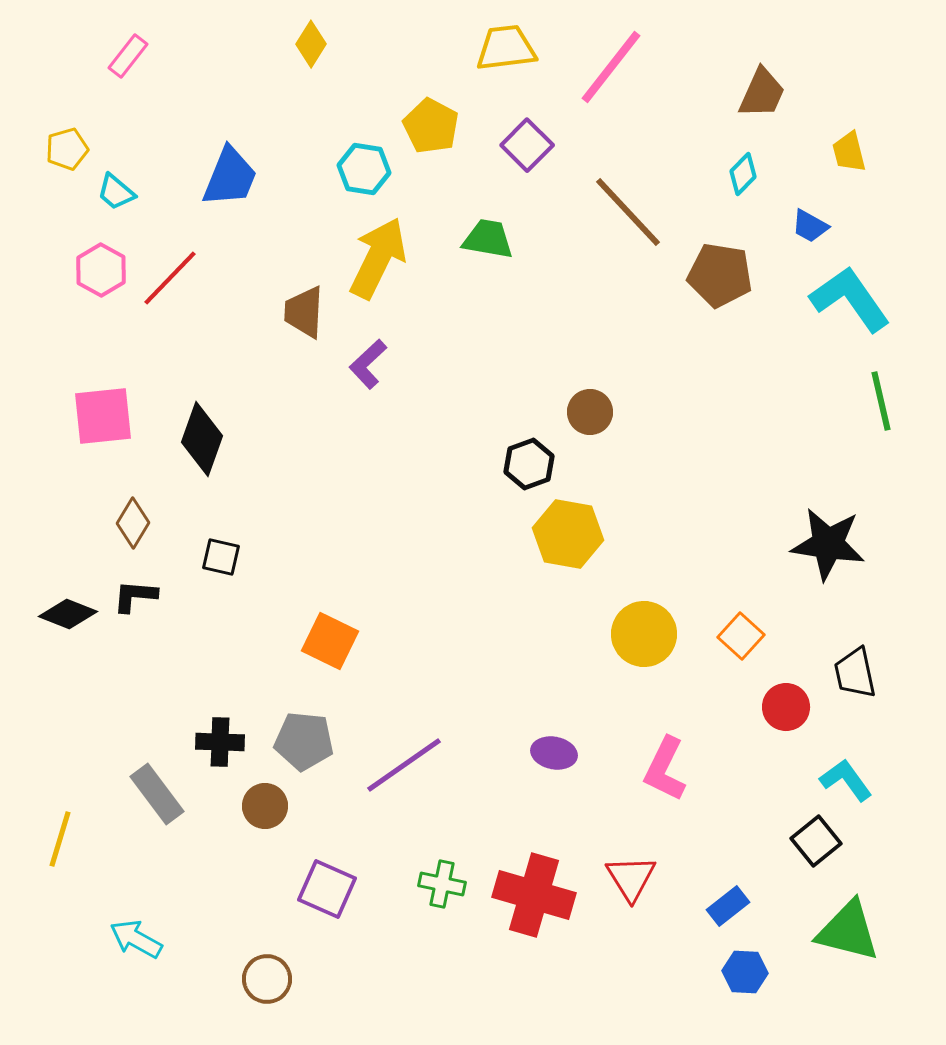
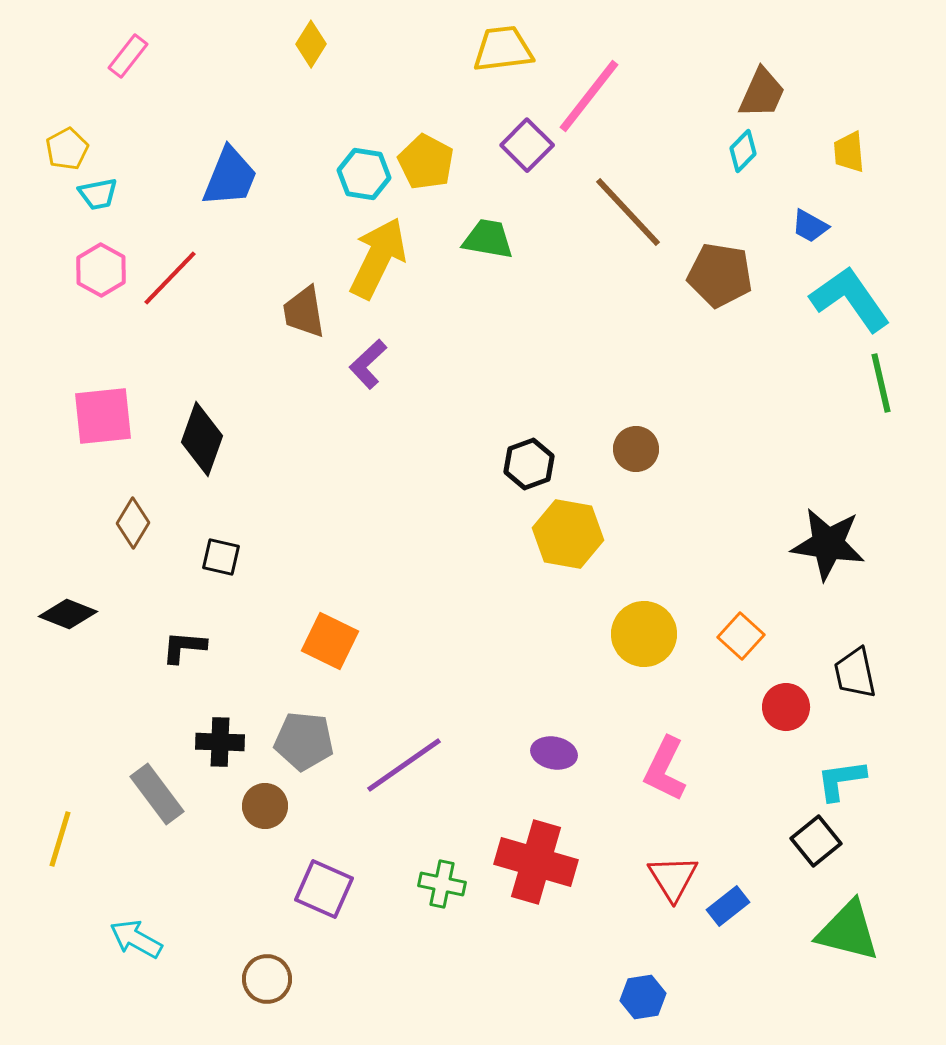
yellow trapezoid at (506, 48): moved 3 px left, 1 px down
pink line at (611, 67): moved 22 px left, 29 px down
yellow pentagon at (431, 126): moved 5 px left, 36 px down
yellow pentagon at (67, 149): rotated 12 degrees counterclockwise
yellow trapezoid at (849, 152): rotated 9 degrees clockwise
cyan hexagon at (364, 169): moved 5 px down
cyan diamond at (743, 174): moved 23 px up
cyan trapezoid at (116, 192): moved 18 px left, 2 px down; rotated 51 degrees counterclockwise
brown trapezoid at (304, 312): rotated 12 degrees counterclockwise
green line at (881, 401): moved 18 px up
brown circle at (590, 412): moved 46 px right, 37 px down
black L-shape at (135, 596): moved 49 px right, 51 px down
cyan L-shape at (846, 780): moved 5 px left; rotated 62 degrees counterclockwise
red triangle at (631, 878): moved 42 px right
purple square at (327, 889): moved 3 px left
red cross at (534, 895): moved 2 px right, 33 px up
blue hexagon at (745, 972): moved 102 px left, 25 px down; rotated 12 degrees counterclockwise
